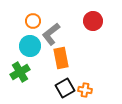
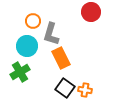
red circle: moved 2 px left, 9 px up
gray L-shape: rotated 35 degrees counterclockwise
cyan circle: moved 3 px left
orange rectangle: rotated 15 degrees counterclockwise
black square: rotated 24 degrees counterclockwise
